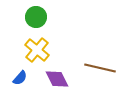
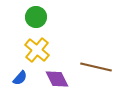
brown line: moved 4 px left, 1 px up
